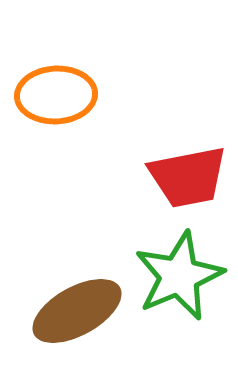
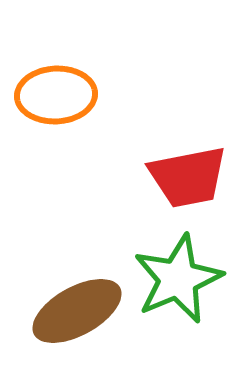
green star: moved 1 px left, 3 px down
